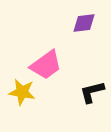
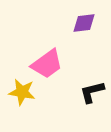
pink trapezoid: moved 1 px right, 1 px up
